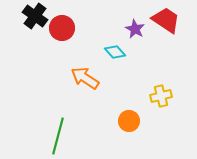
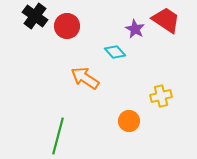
red circle: moved 5 px right, 2 px up
